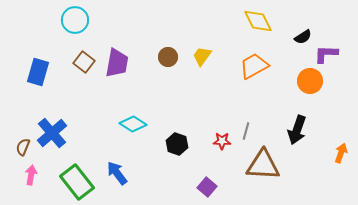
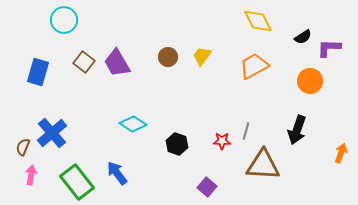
cyan circle: moved 11 px left
purple L-shape: moved 3 px right, 6 px up
purple trapezoid: rotated 140 degrees clockwise
